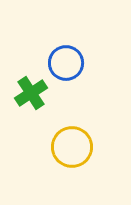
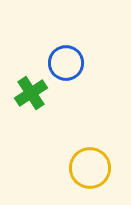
yellow circle: moved 18 px right, 21 px down
